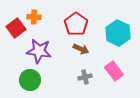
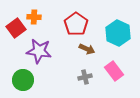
brown arrow: moved 6 px right
green circle: moved 7 px left
